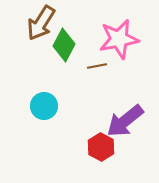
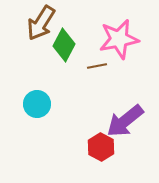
cyan circle: moved 7 px left, 2 px up
